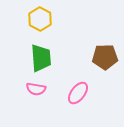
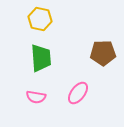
yellow hexagon: rotated 15 degrees counterclockwise
brown pentagon: moved 2 px left, 4 px up
pink semicircle: moved 8 px down
